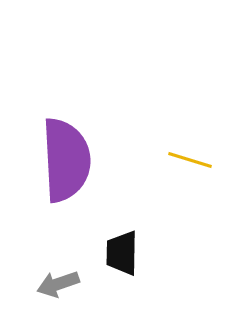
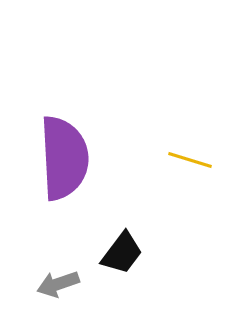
purple semicircle: moved 2 px left, 2 px up
black trapezoid: rotated 144 degrees counterclockwise
